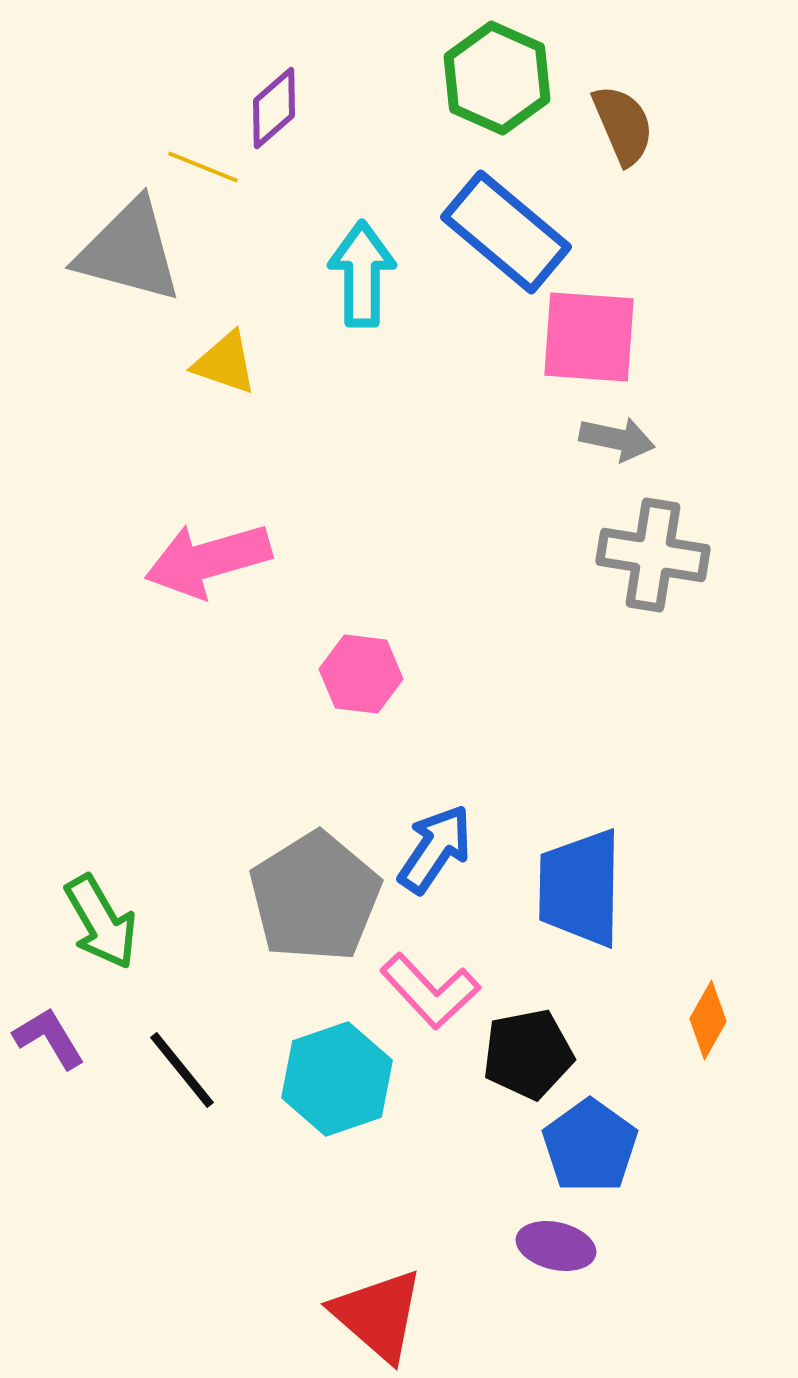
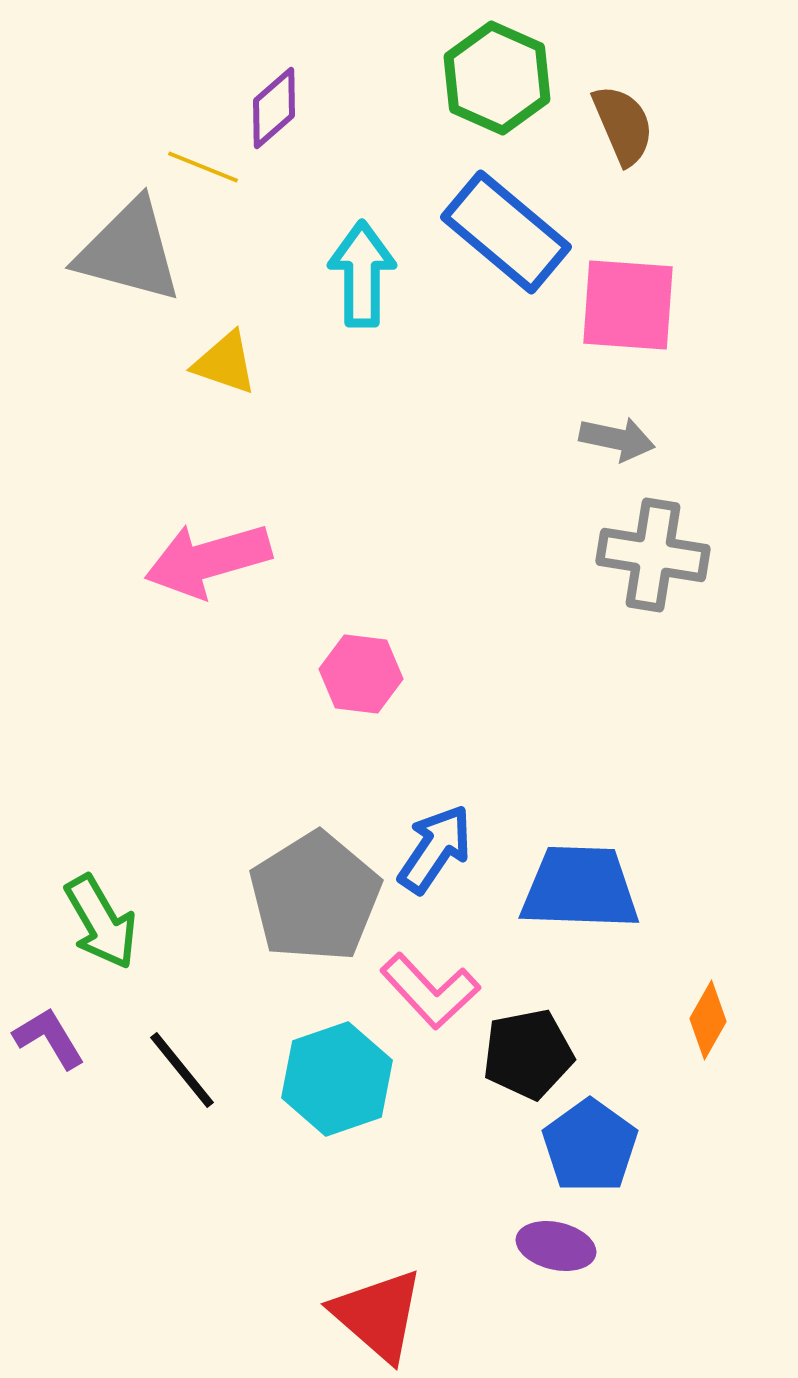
pink square: moved 39 px right, 32 px up
blue trapezoid: rotated 91 degrees clockwise
